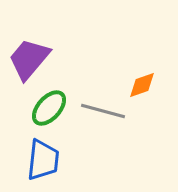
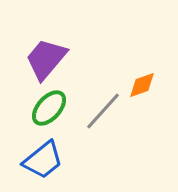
purple trapezoid: moved 17 px right
gray line: rotated 63 degrees counterclockwise
blue trapezoid: rotated 45 degrees clockwise
